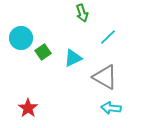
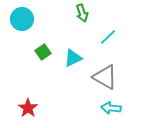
cyan circle: moved 1 px right, 19 px up
